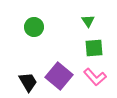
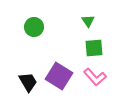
purple square: rotated 8 degrees counterclockwise
